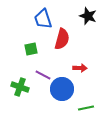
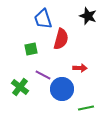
red semicircle: moved 1 px left
green cross: rotated 18 degrees clockwise
